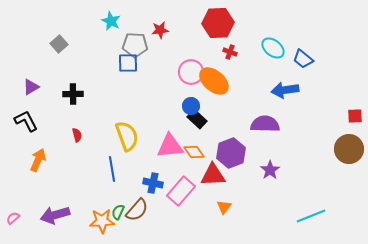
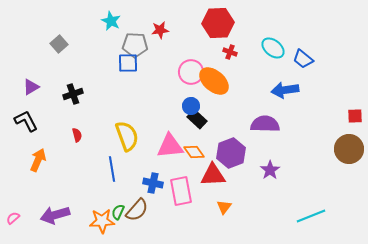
black cross: rotated 18 degrees counterclockwise
pink rectangle: rotated 52 degrees counterclockwise
